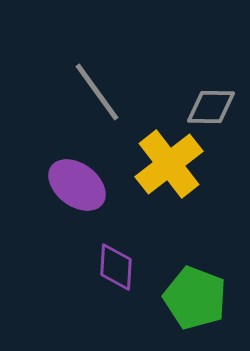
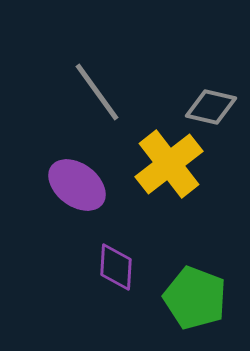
gray diamond: rotated 12 degrees clockwise
